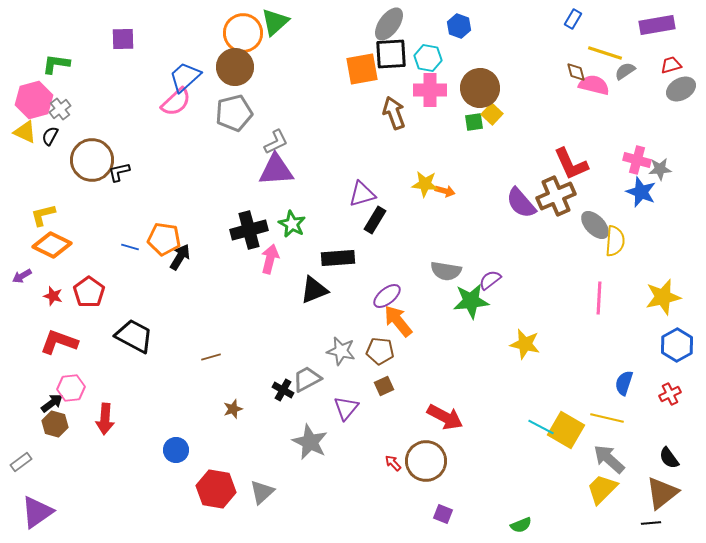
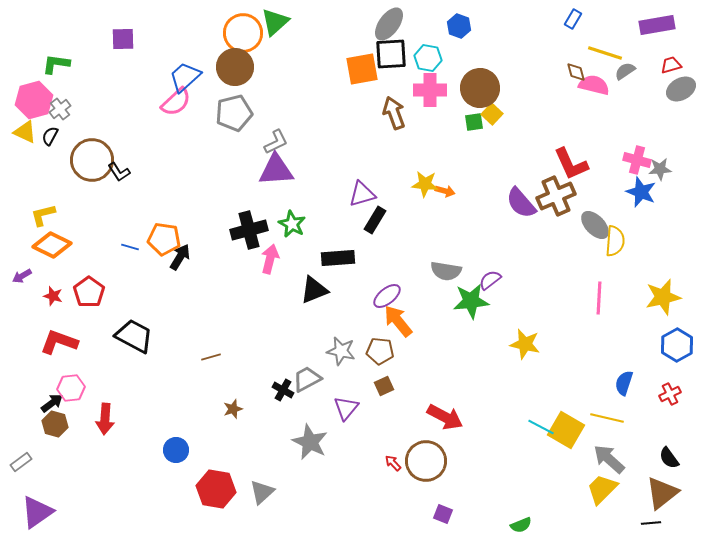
black L-shape at (119, 172): rotated 110 degrees counterclockwise
